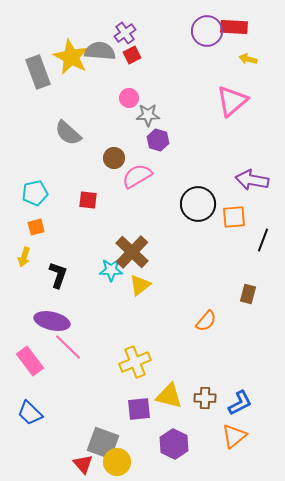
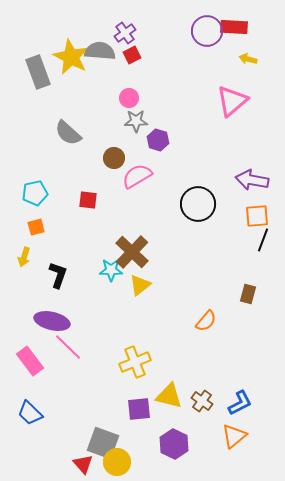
gray star at (148, 115): moved 12 px left, 6 px down
orange square at (234, 217): moved 23 px right, 1 px up
brown cross at (205, 398): moved 3 px left, 3 px down; rotated 35 degrees clockwise
